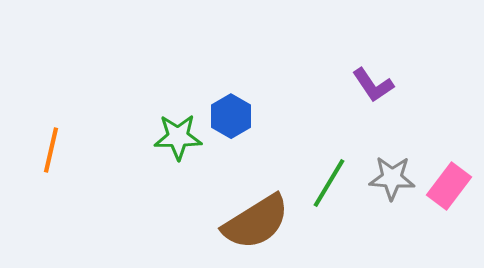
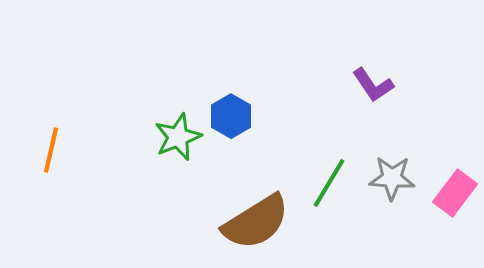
green star: rotated 21 degrees counterclockwise
pink rectangle: moved 6 px right, 7 px down
